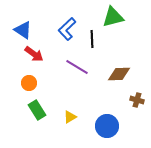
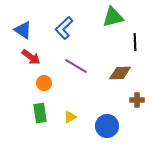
blue L-shape: moved 3 px left, 1 px up
black line: moved 43 px right, 3 px down
red arrow: moved 3 px left, 3 px down
purple line: moved 1 px left, 1 px up
brown diamond: moved 1 px right, 1 px up
orange circle: moved 15 px right
brown cross: rotated 16 degrees counterclockwise
green rectangle: moved 3 px right, 3 px down; rotated 24 degrees clockwise
